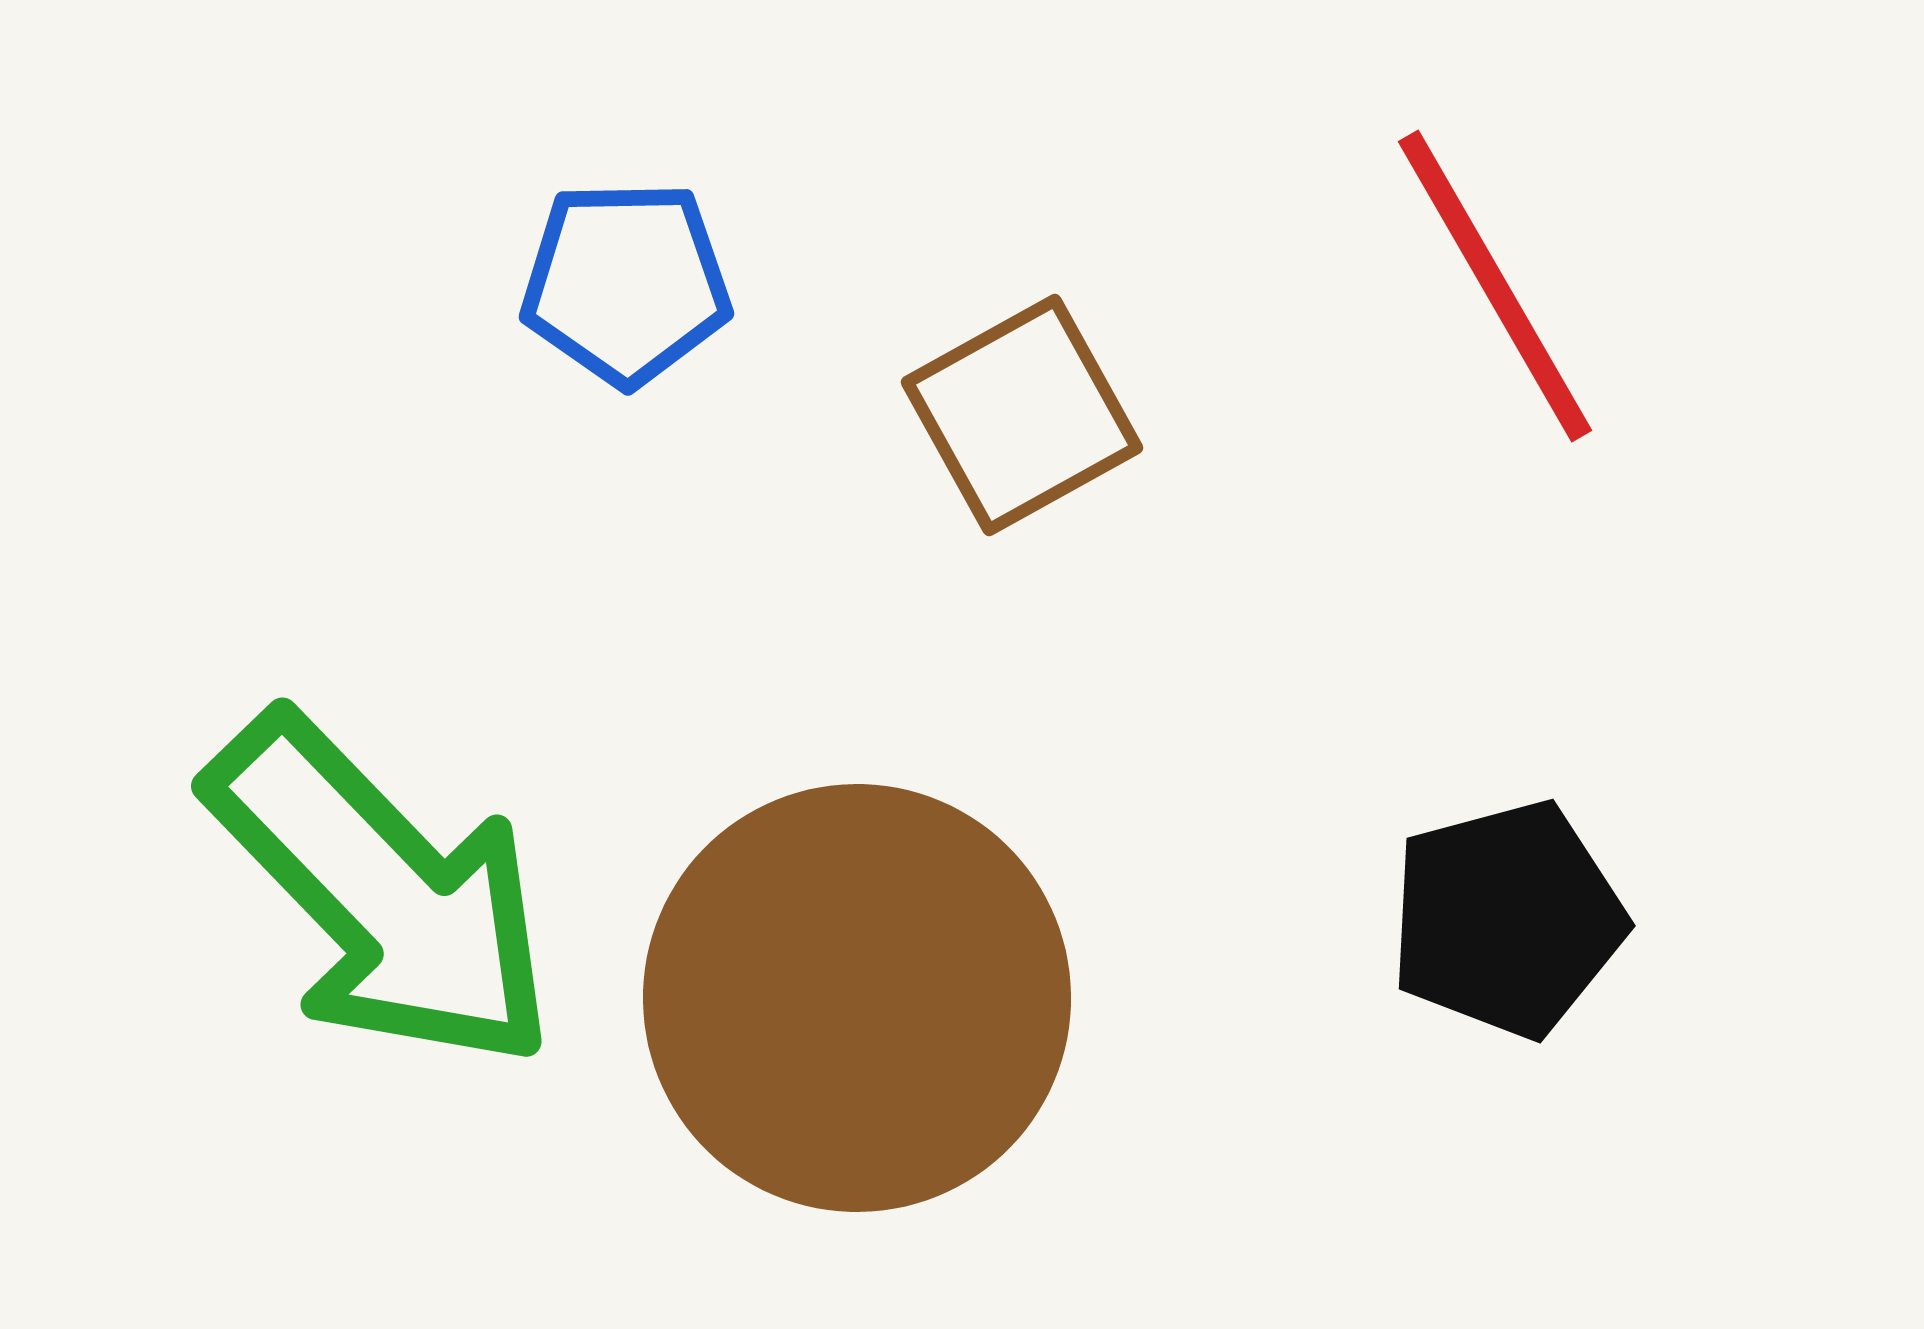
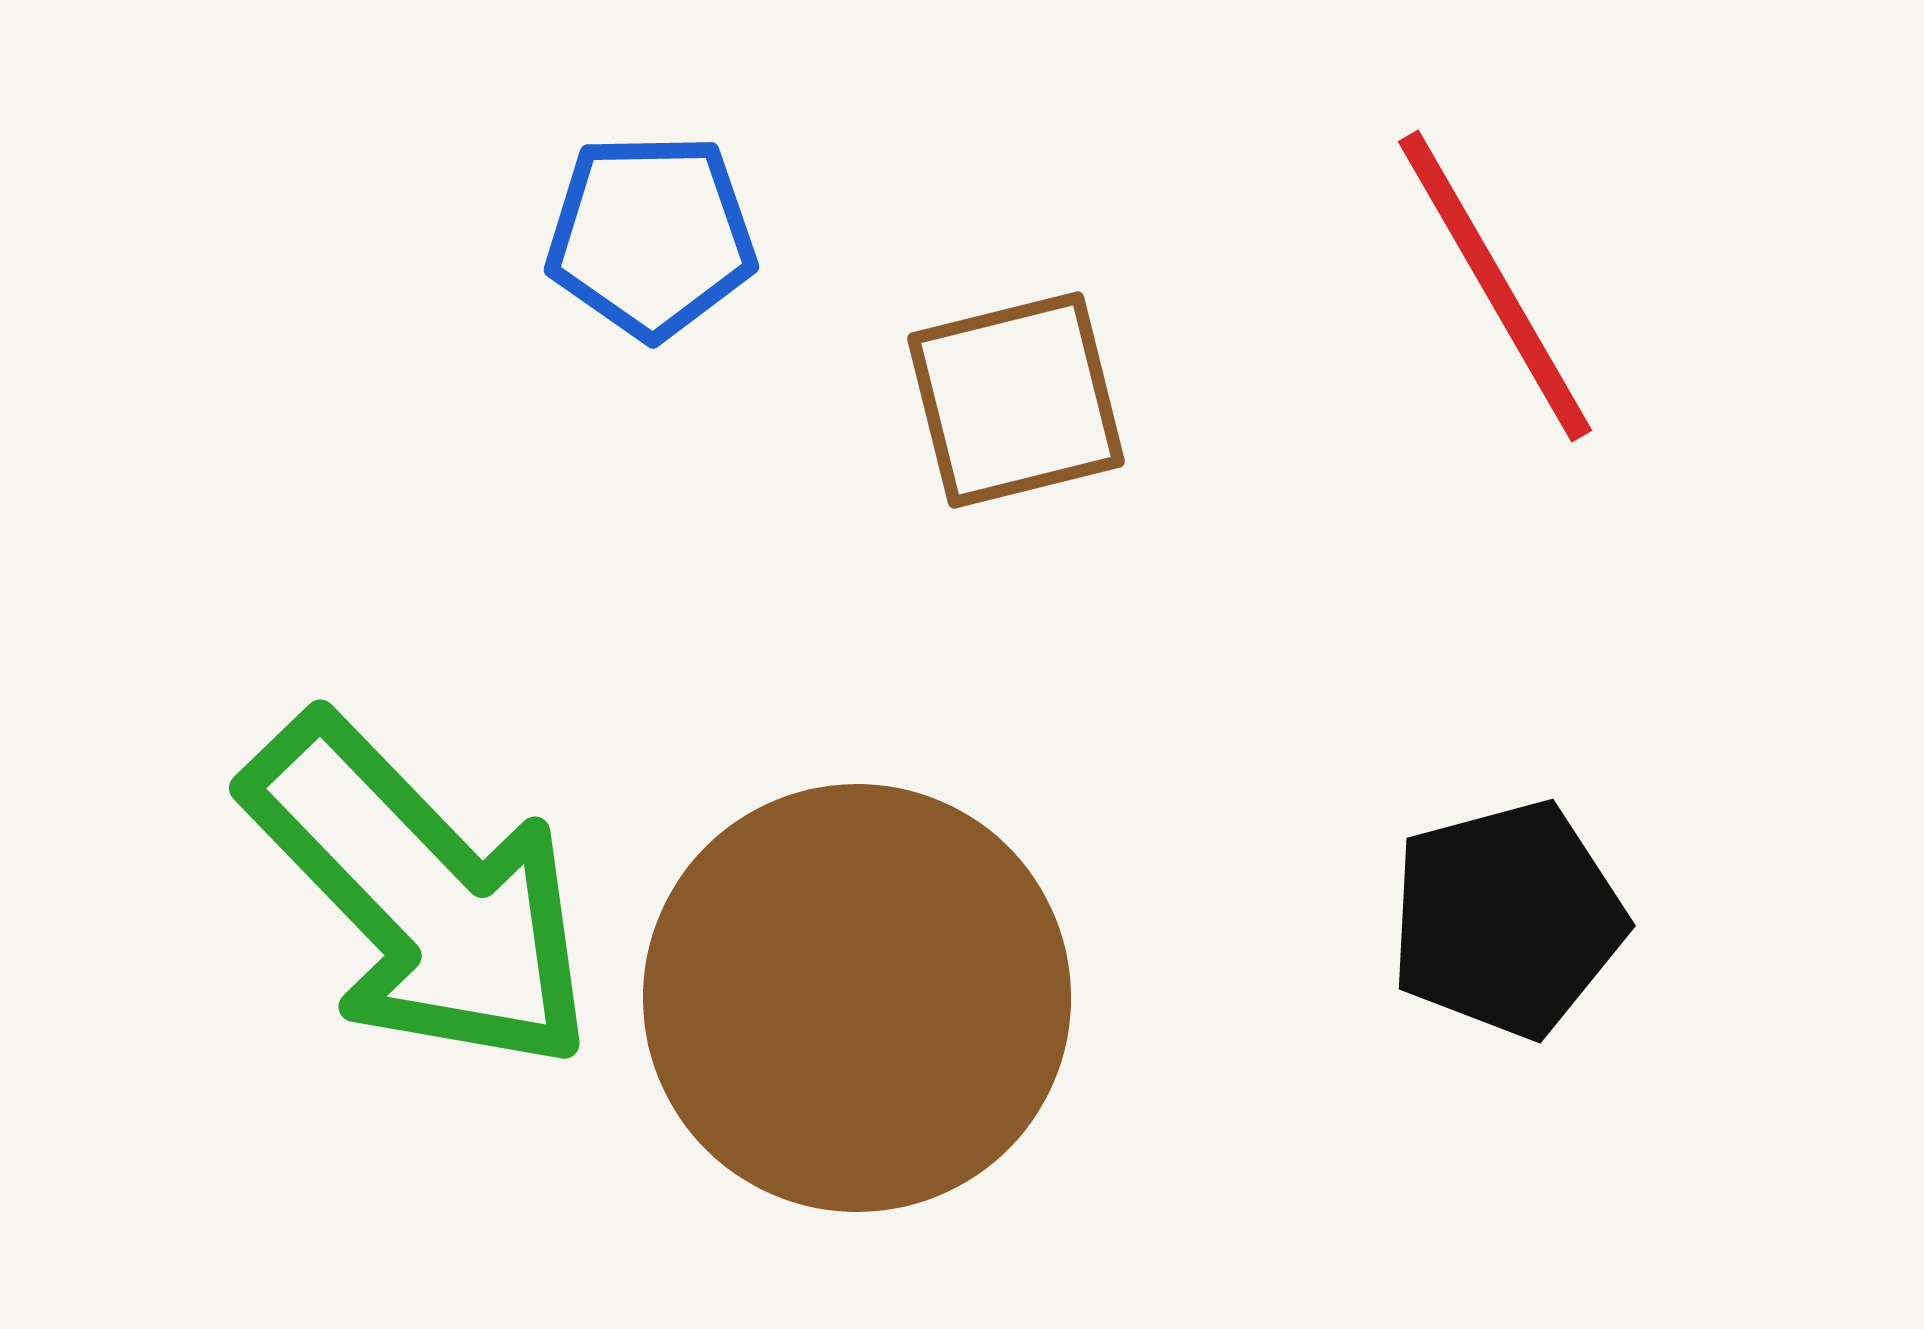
blue pentagon: moved 25 px right, 47 px up
brown square: moved 6 px left, 15 px up; rotated 15 degrees clockwise
green arrow: moved 38 px right, 2 px down
